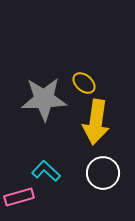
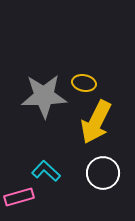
yellow ellipse: rotated 30 degrees counterclockwise
gray star: moved 3 px up
yellow arrow: rotated 18 degrees clockwise
